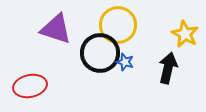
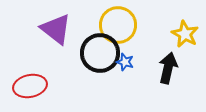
purple triangle: rotated 20 degrees clockwise
